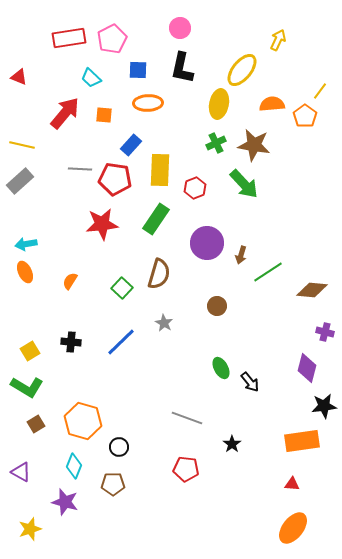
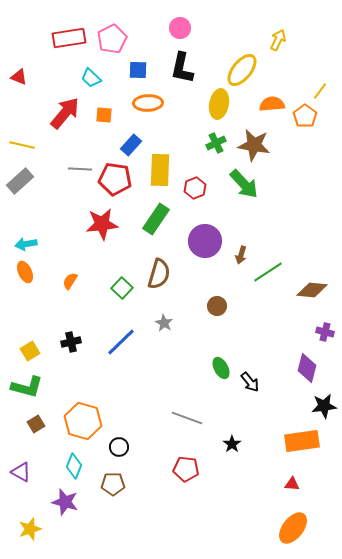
purple circle at (207, 243): moved 2 px left, 2 px up
black cross at (71, 342): rotated 18 degrees counterclockwise
green L-shape at (27, 387): rotated 16 degrees counterclockwise
